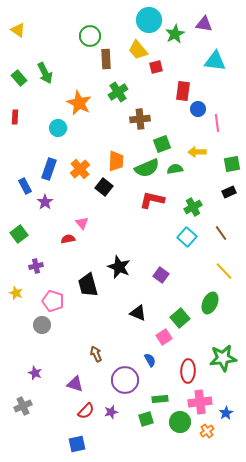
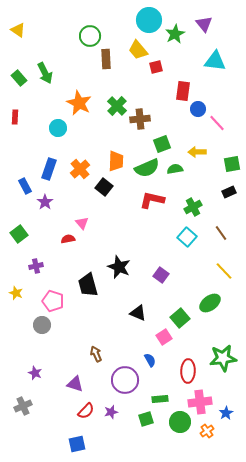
purple triangle at (204, 24): rotated 42 degrees clockwise
green cross at (118, 92): moved 1 px left, 14 px down; rotated 12 degrees counterclockwise
pink line at (217, 123): rotated 36 degrees counterclockwise
green ellipse at (210, 303): rotated 30 degrees clockwise
